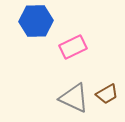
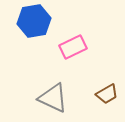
blue hexagon: moved 2 px left; rotated 8 degrees counterclockwise
gray triangle: moved 21 px left
